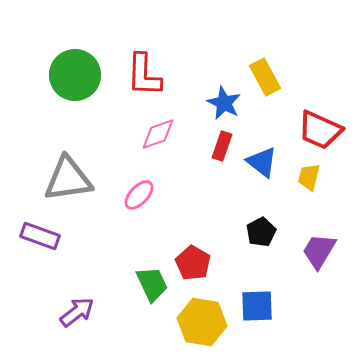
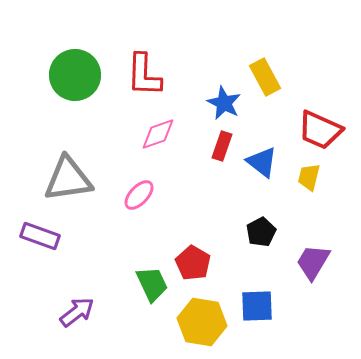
purple trapezoid: moved 6 px left, 11 px down
